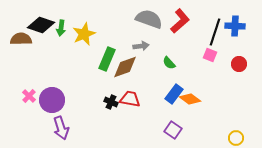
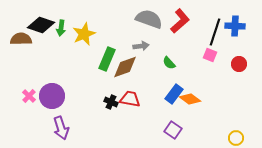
purple circle: moved 4 px up
